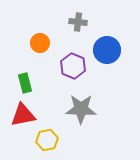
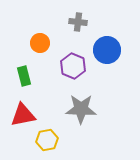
green rectangle: moved 1 px left, 7 px up
